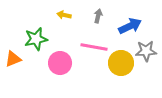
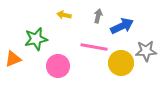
blue arrow: moved 8 px left
pink circle: moved 2 px left, 3 px down
